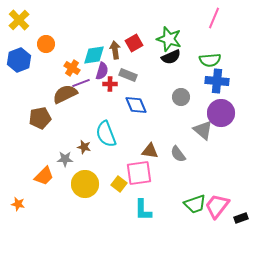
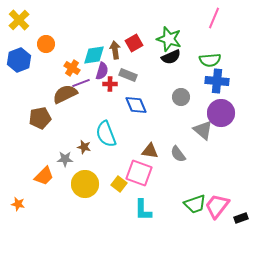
pink square: rotated 28 degrees clockwise
